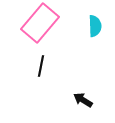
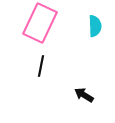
pink rectangle: rotated 15 degrees counterclockwise
black arrow: moved 1 px right, 5 px up
